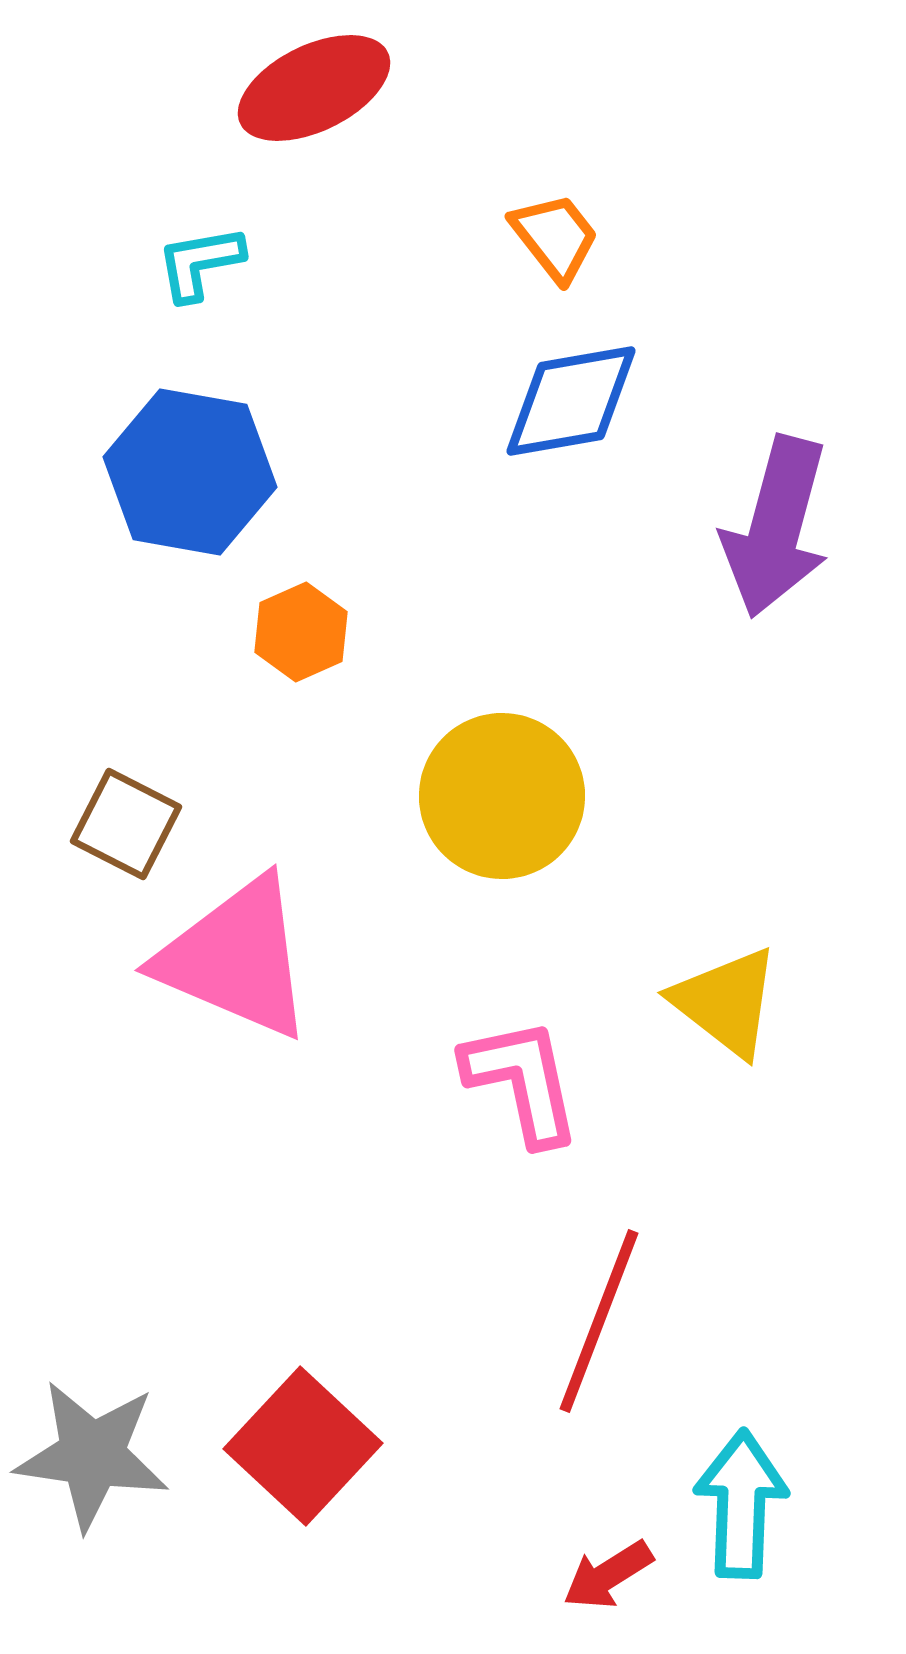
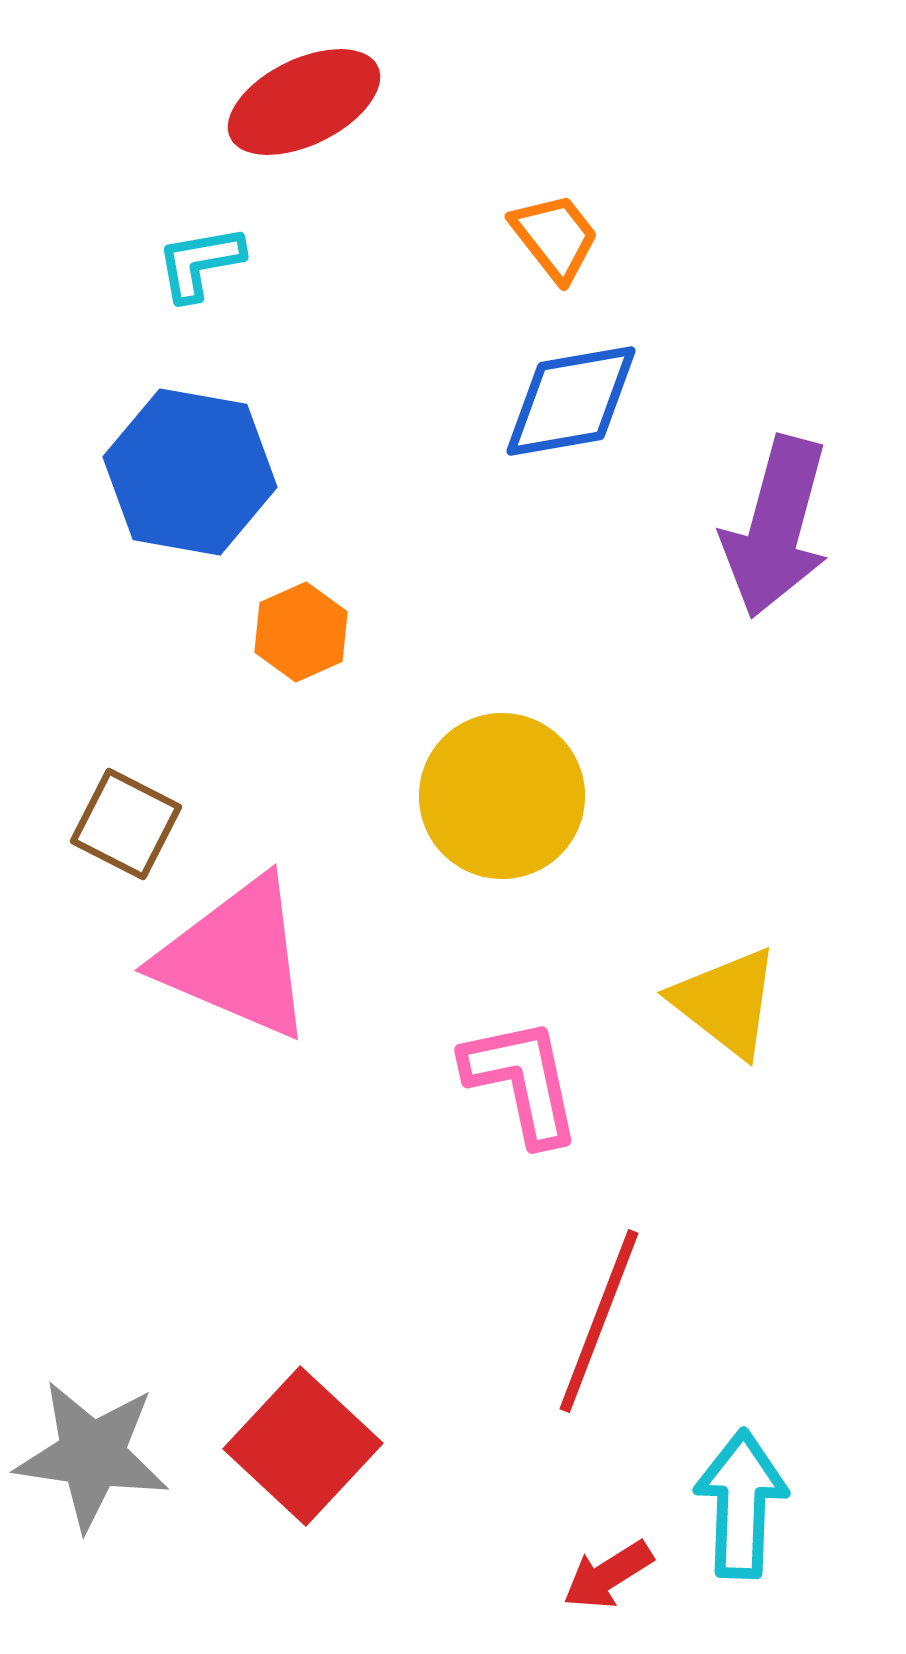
red ellipse: moved 10 px left, 14 px down
